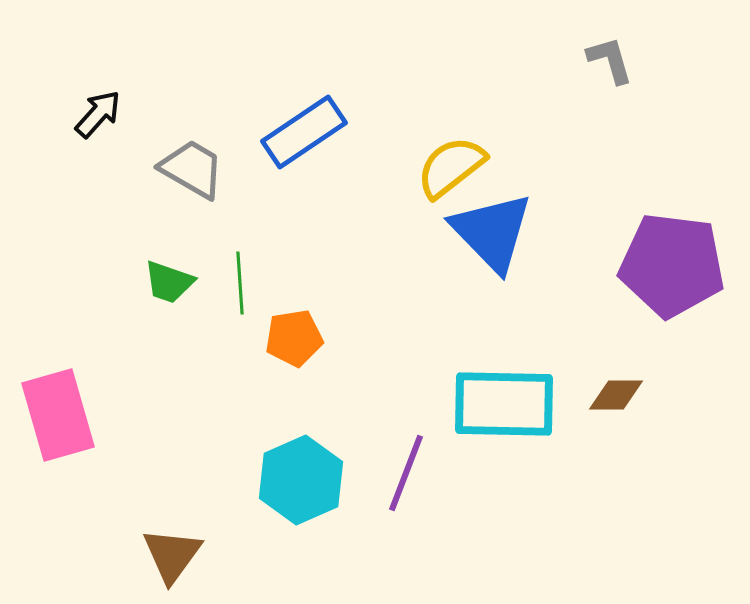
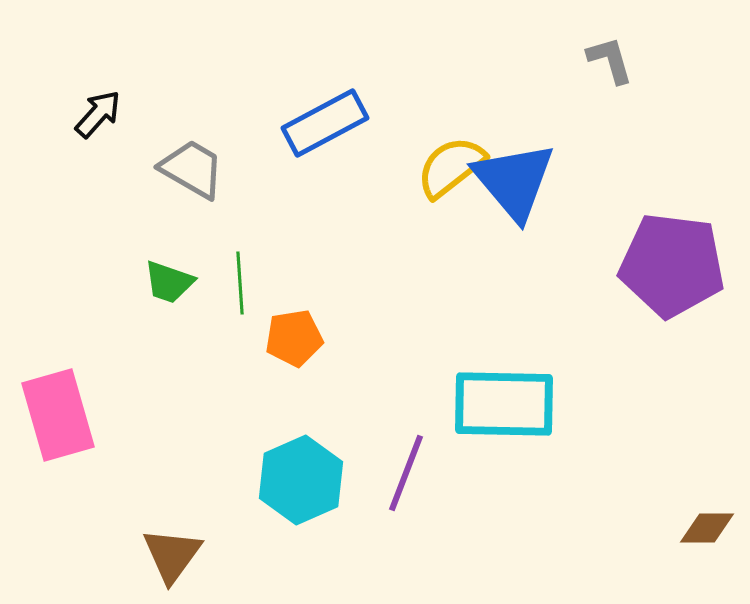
blue rectangle: moved 21 px right, 9 px up; rotated 6 degrees clockwise
blue triangle: moved 22 px right, 51 px up; rotated 4 degrees clockwise
brown diamond: moved 91 px right, 133 px down
